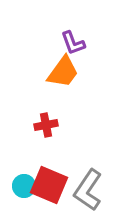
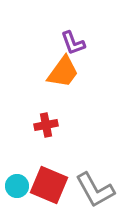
cyan circle: moved 7 px left
gray L-shape: moved 7 px right; rotated 63 degrees counterclockwise
